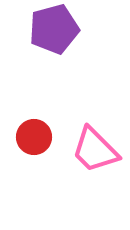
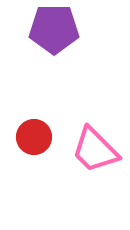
purple pentagon: rotated 15 degrees clockwise
